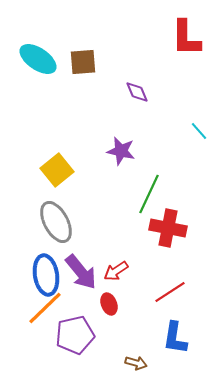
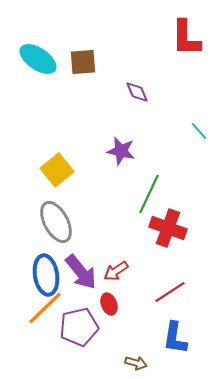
red cross: rotated 9 degrees clockwise
purple pentagon: moved 4 px right, 8 px up
